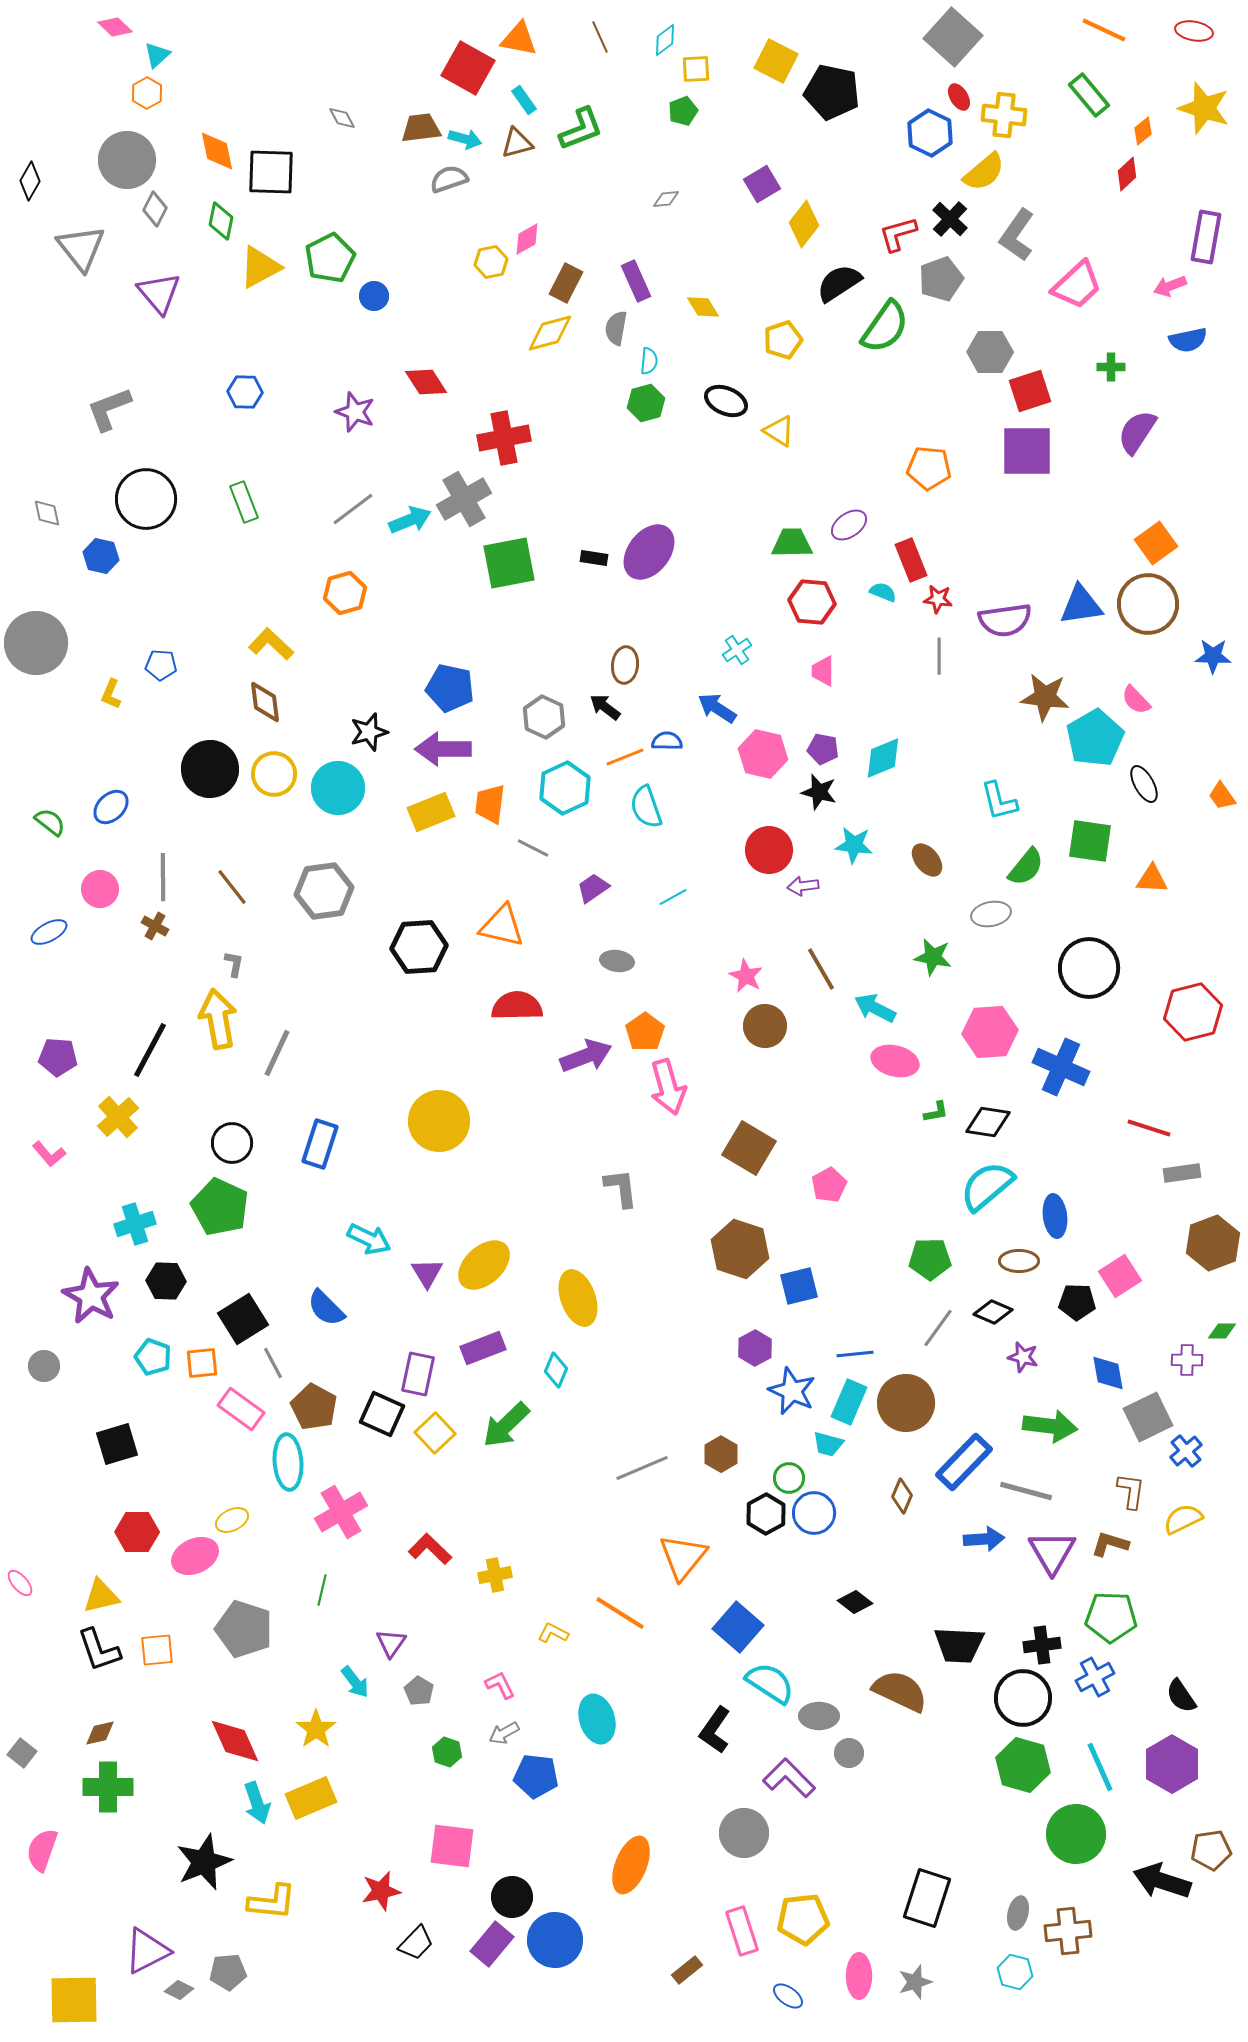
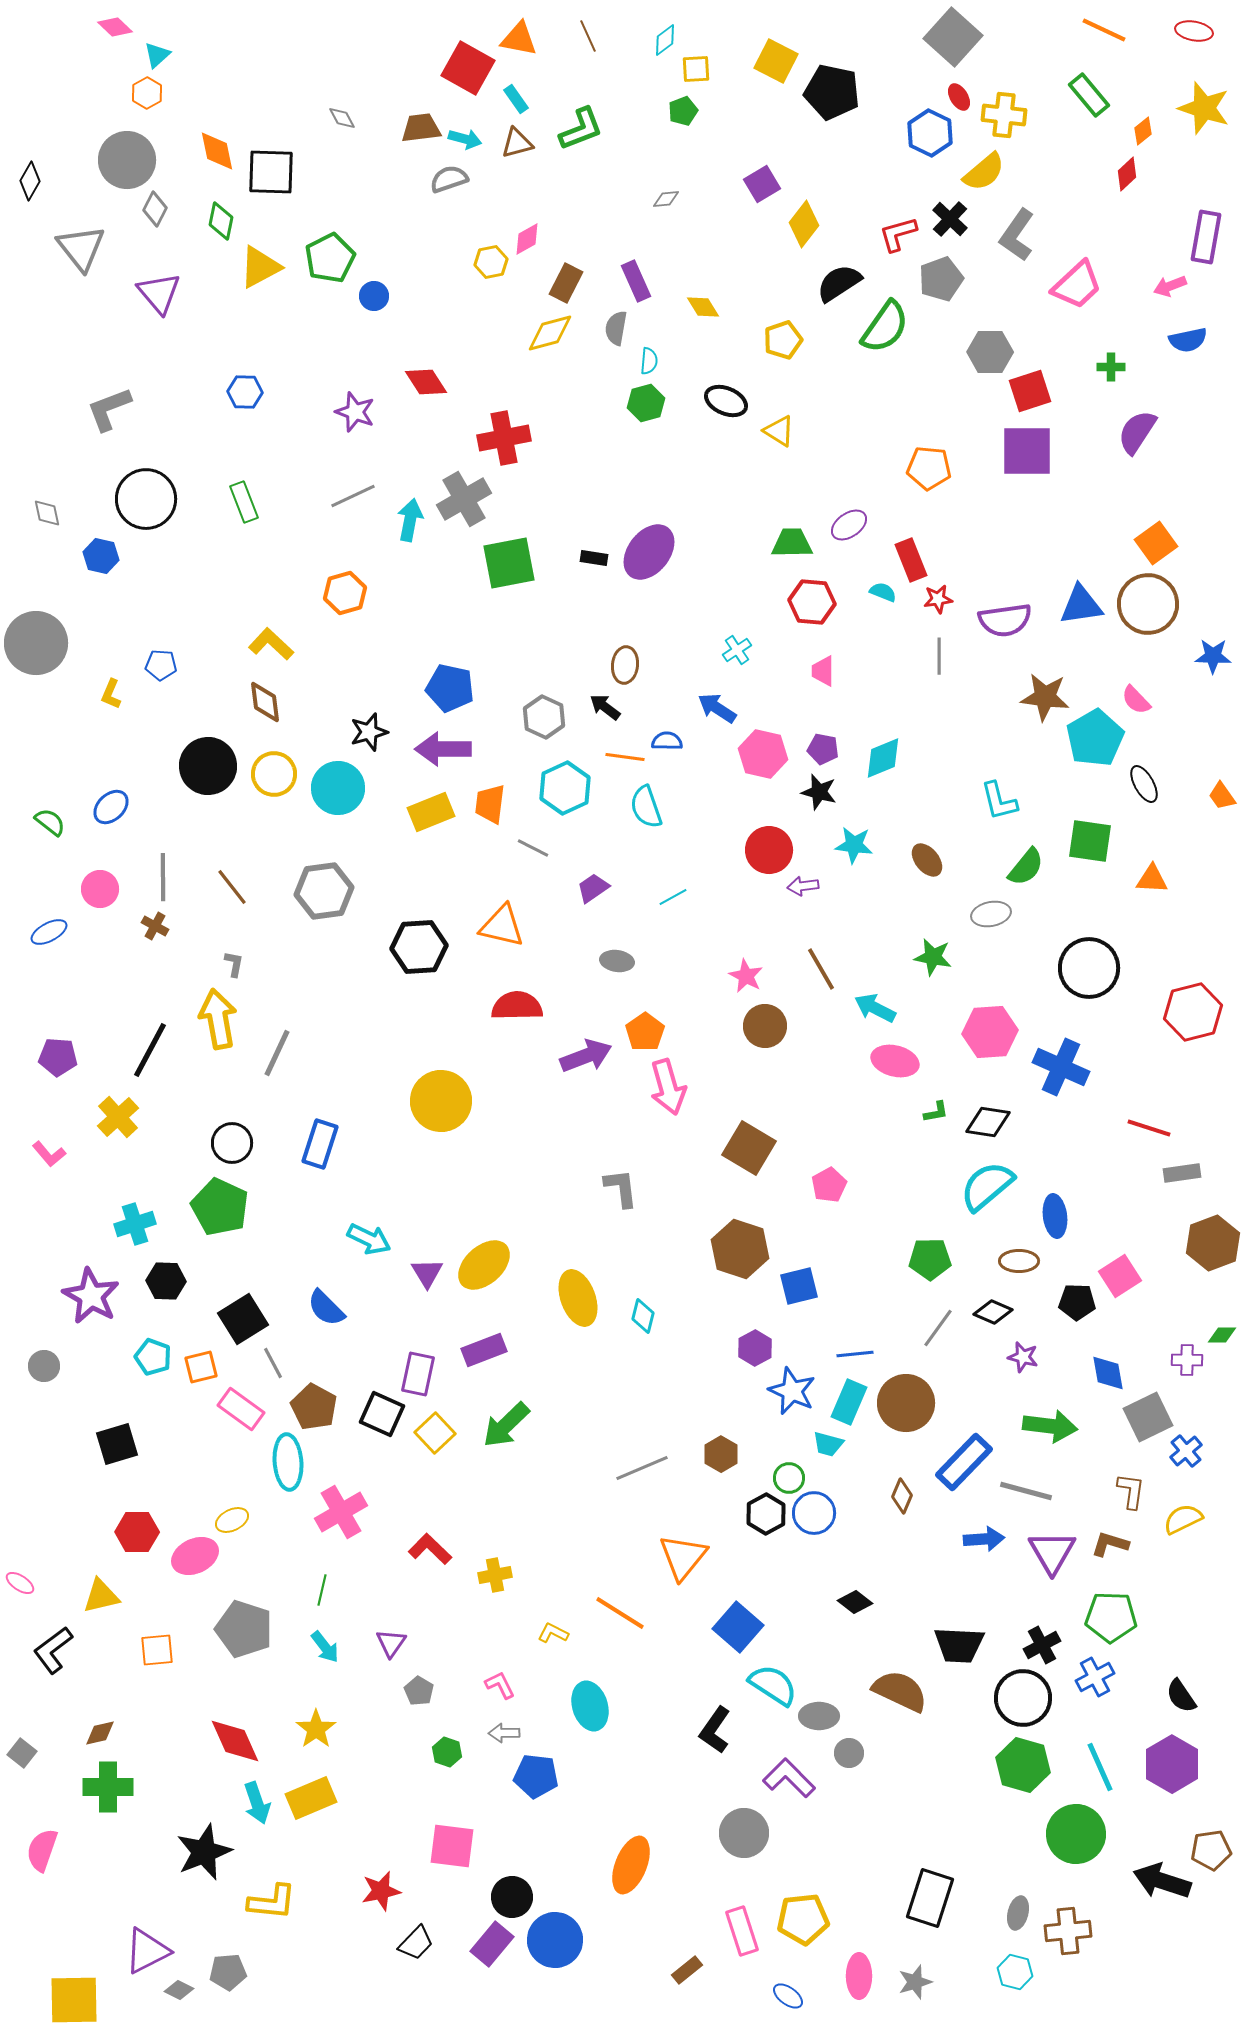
brown line at (600, 37): moved 12 px left, 1 px up
cyan rectangle at (524, 100): moved 8 px left, 1 px up
gray line at (353, 509): moved 13 px up; rotated 12 degrees clockwise
cyan arrow at (410, 520): rotated 57 degrees counterclockwise
red star at (938, 599): rotated 16 degrees counterclockwise
orange line at (625, 757): rotated 30 degrees clockwise
black circle at (210, 769): moved 2 px left, 3 px up
yellow circle at (439, 1121): moved 2 px right, 20 px up
green diamond at (1222, 1331): moved 4 px down
purple rectangle at (483, 1348): moved 1 px right, 2 px down
orange square at (202, 1363): moved 1 px left, 4 px down; rotated 8 degrees counterclockwise
cyan diamond at (556, 1370): moved 87 px right, 54 px up; rotated 8 degrees counterclockwise
pink ellipse at (20, 1583): rotated 16 degrees counterclockwise
black cross at (1042, 1645): rotated 21 degrees counterclockwise
black L-shape at (99, 1650): moved 46 px left; rotated 72 degrees clockwise
cyan arrow at (355, 1682): moved 30 px left, 35 px up
cyan semicircle at (770, 1683): moved 3 px right, 2 px down
cyan ellipse at (597, 1719): moved 7 px left, 13 px up
gray arrow at (504, 1733): rotated 28 degrees clockwise
black star at (204, 1862): moved 10 px up
black rectangle at (927, 1898): moved 3 px right
